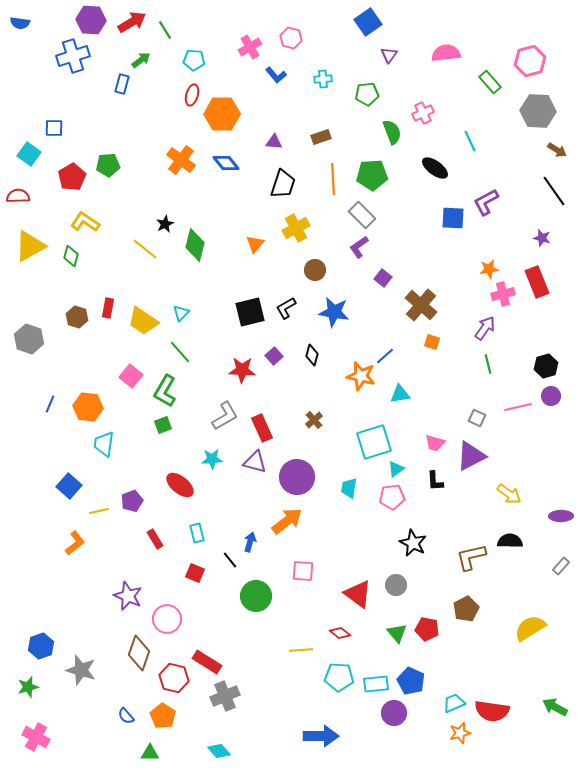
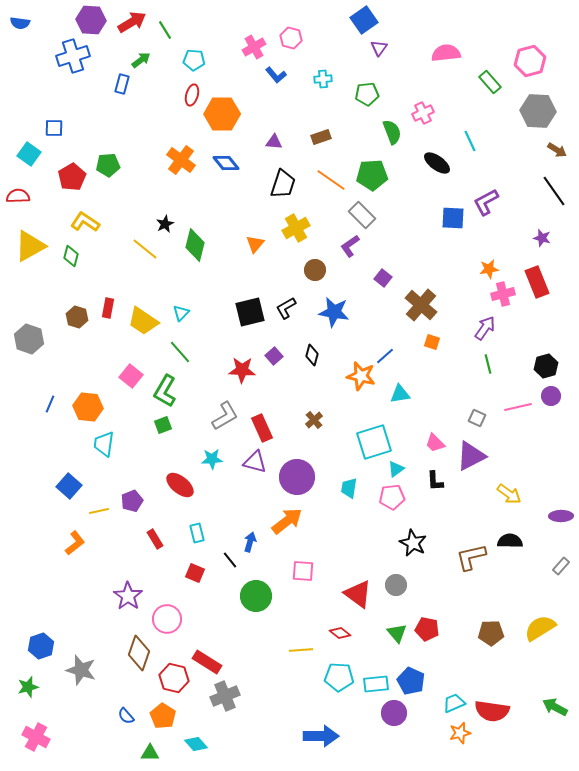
blue square at (368, 22): moved 4 px left, 2 px up
pink cross at (250, 47): moved 4 px right
purple triangle at (389, 55): moved 10 px left, 7 px up
black ellipse at (435, 168): moved 2 px right, 5 px up
orange line at (333, 179): moved 2 px left, 1 px down; rotated 52 degrees counterclockwise
purple L-shape at (359, 247): moved 9 px left, 1 px up
pink trapezoid at (435, 443): rotated 30 degrees clockwise
purple star at (128, 596): rotated 12 degrees clockwise
brown pentagon at (466, 609): moved 25 px right, 24 px down; rotated 25 degrees clockwise
yellow semicircle at (530, 628): moved 10 px right
cyan diamond at (219, 751): moved 23 px left, 7 px up
